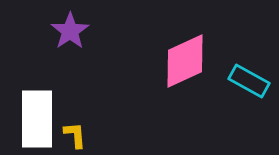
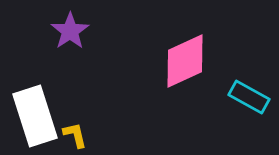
cyan rectangle: moved 16 px down
white rectangle: moved 2 px left, 3 px up; rotated 18 degrees counterclockwise
yellow L-shape: rotated 8 degrees counterclockwise
